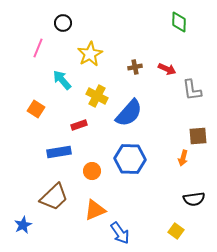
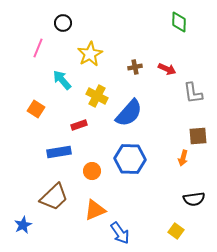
gray L-shape: moved 1 px right, 3 px down
